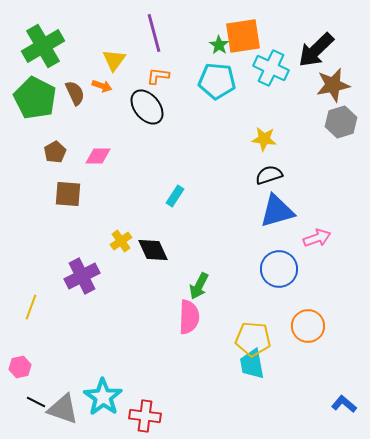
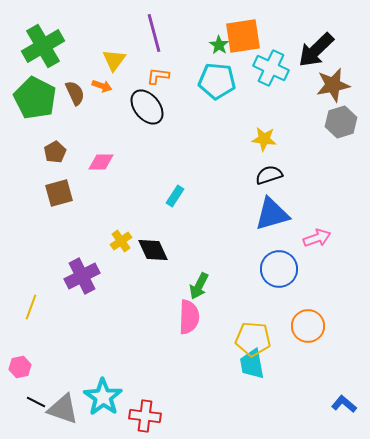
pink diamond: moved 3 px right, 6 px down
brown square: moved 9 px left, 1 px up; rotated 20 degrees counterclockwise
blue triangle: moved 5 px left, 3 px down
